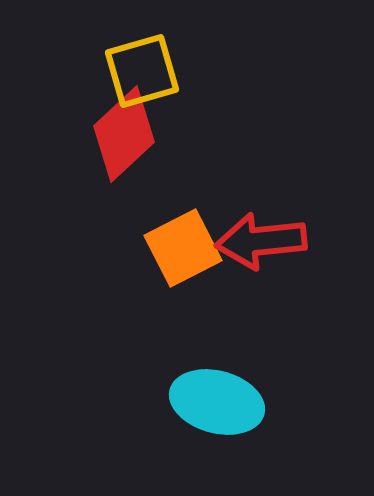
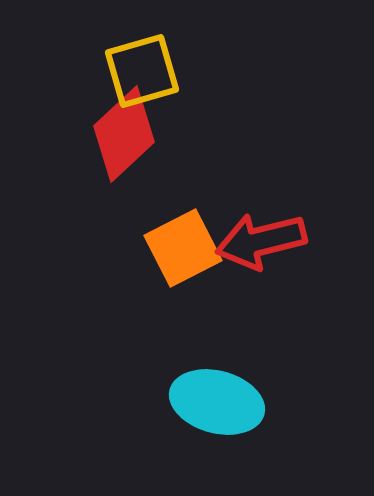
red arrow: rotated 8 degrees counterclockwise
